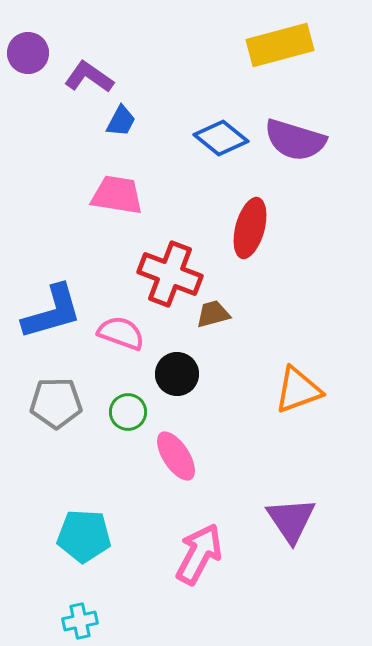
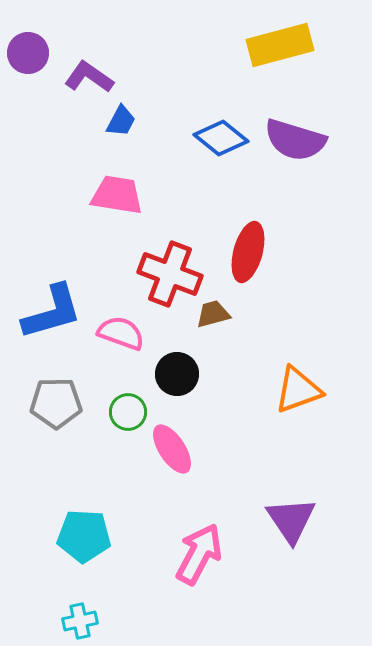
red ellipse: moved 2 px left, 24 px down
pink ellipse: moved 4 px left, 7 px up
